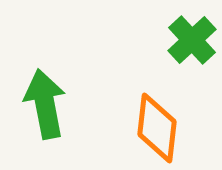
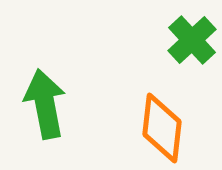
orange diamond: moved 5 px right
